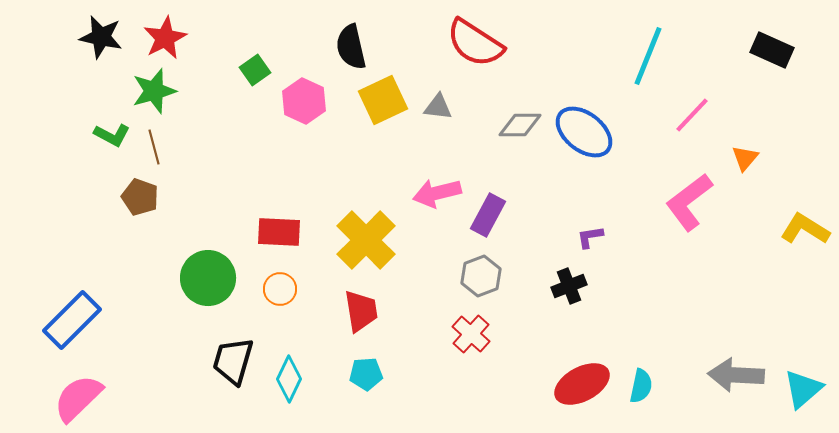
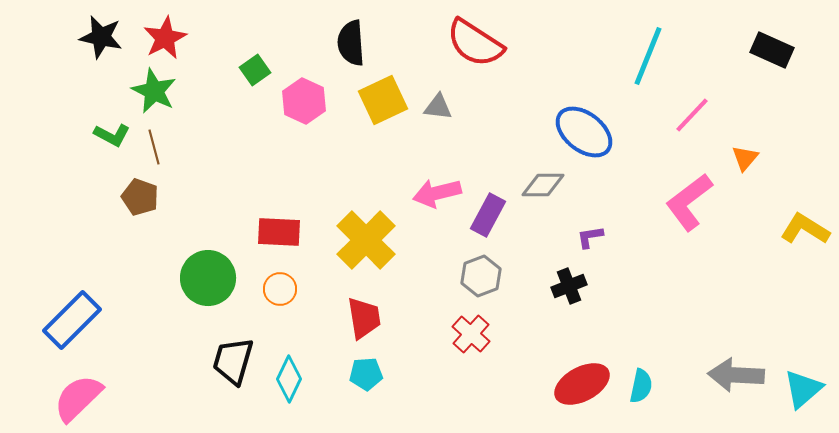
black semicircle: moved 4 px up; rotated 9 degrees clockwise
green star: rotated 30 degrees counterclockwise
gray diamond: moved 23 px right, 60 px down
red trapezoid: moved 3 px right, 7 px down
